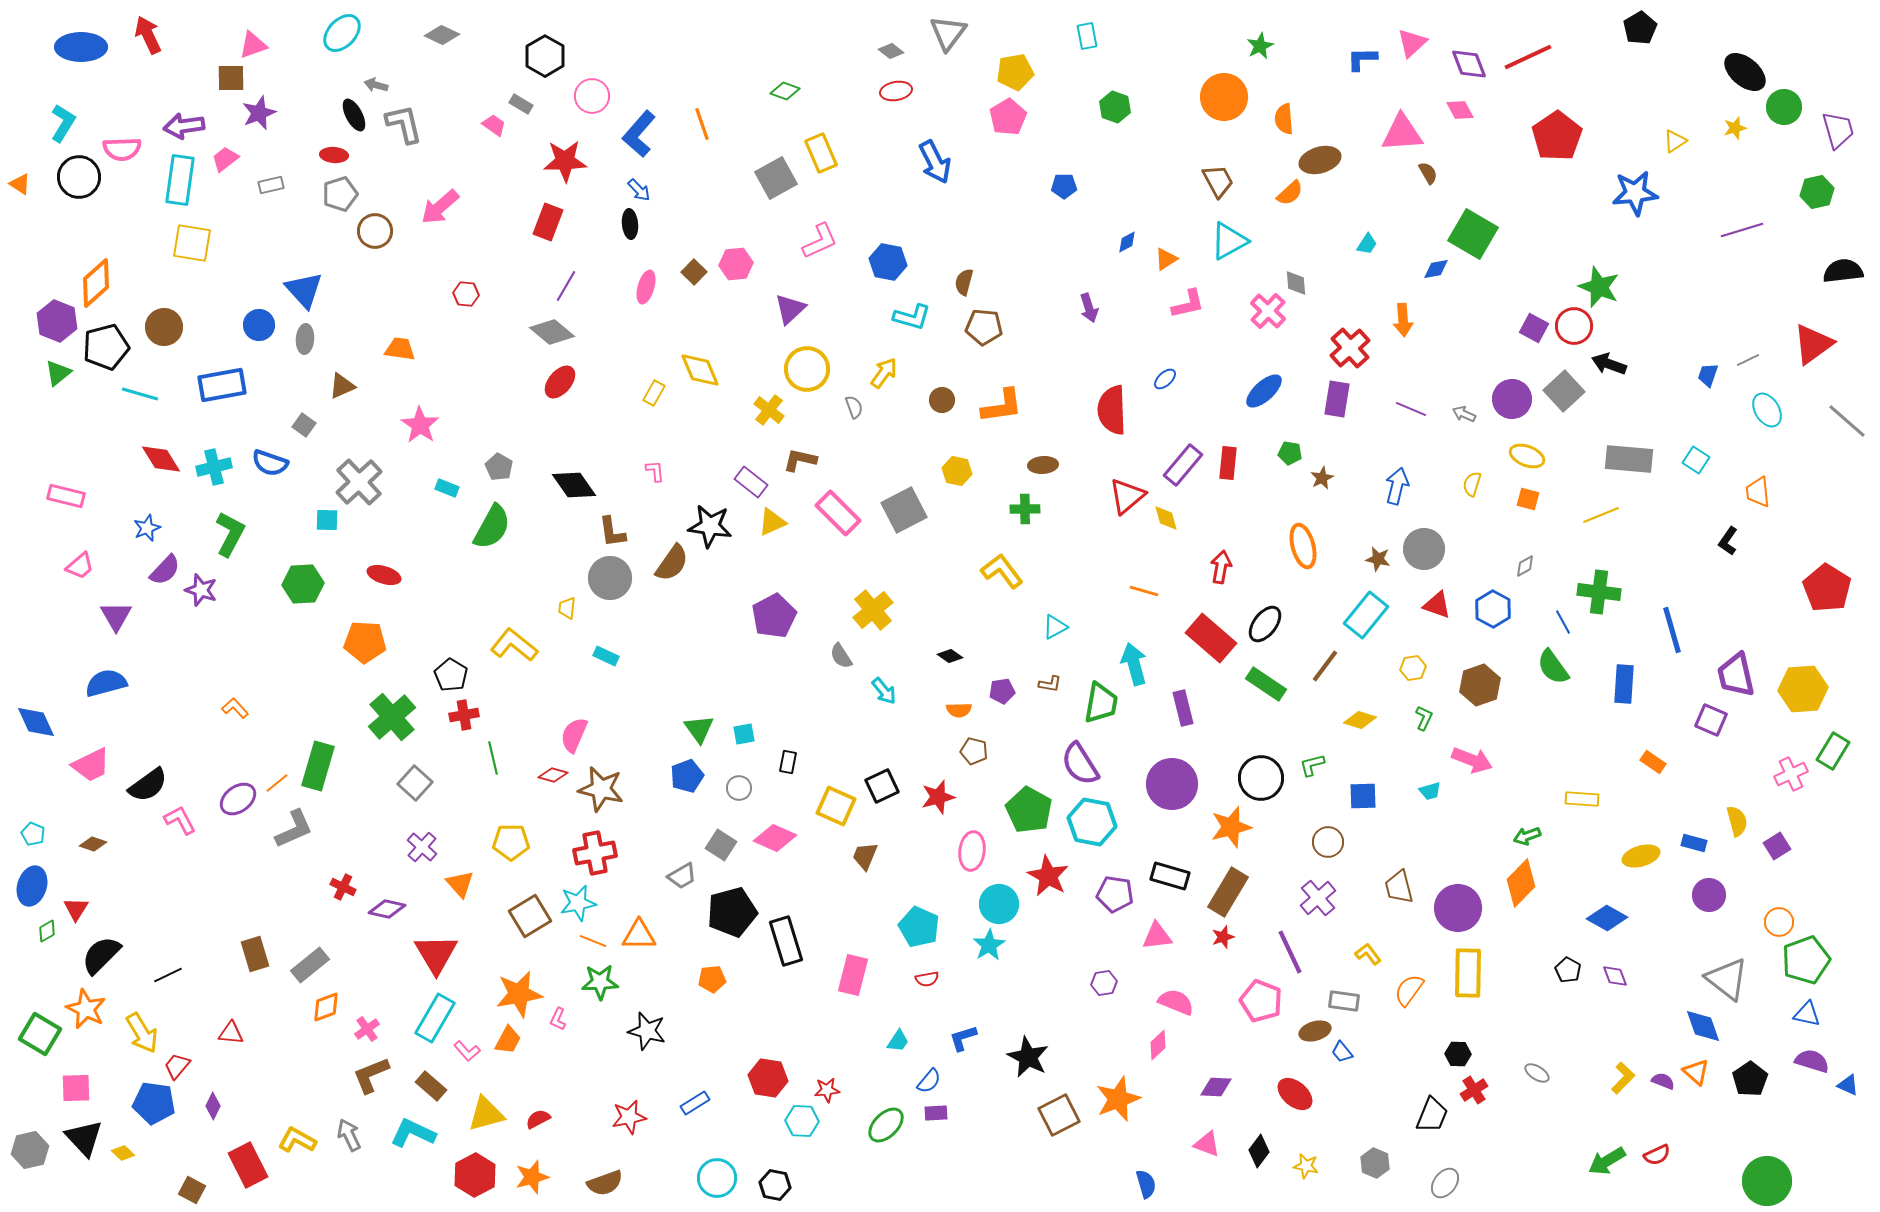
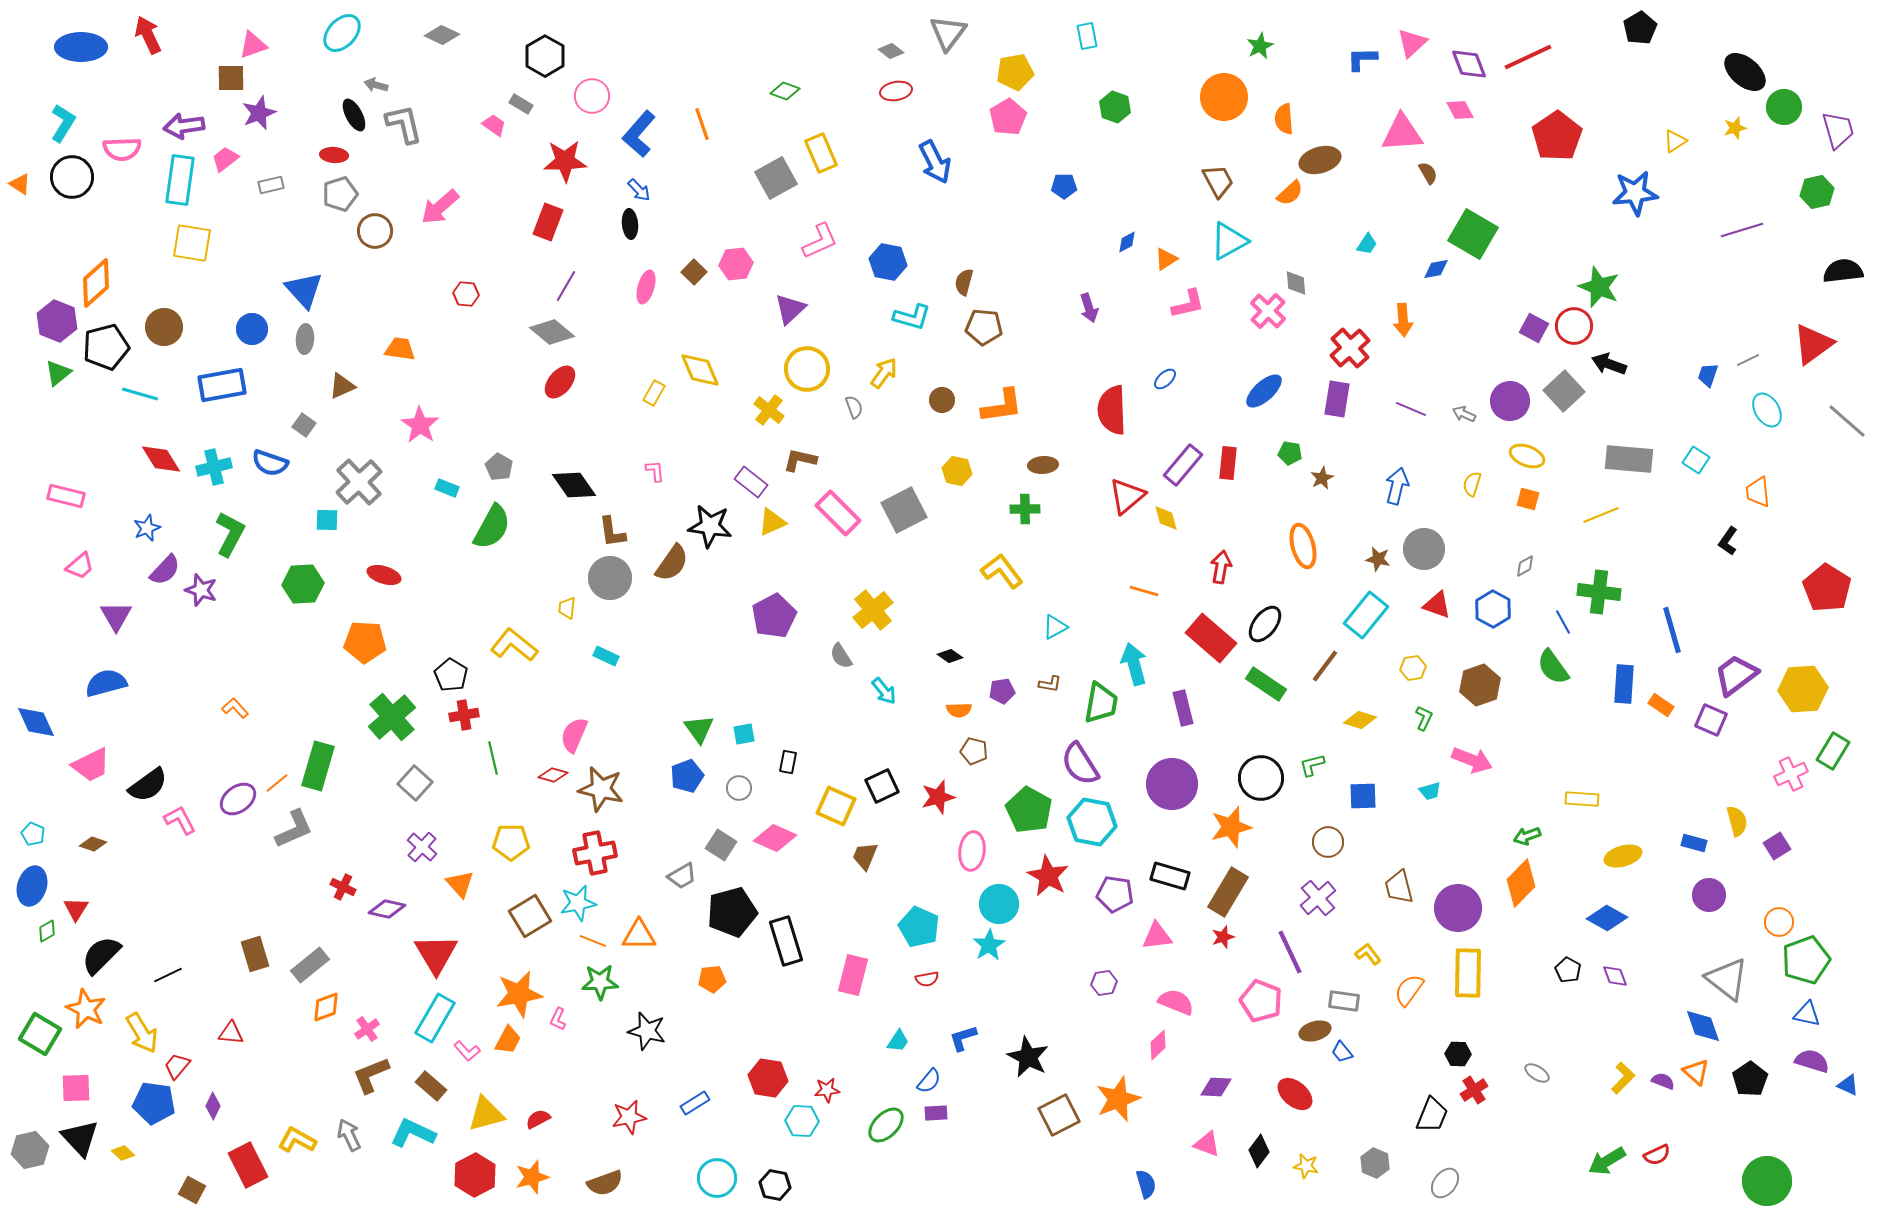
black circle at (79, 177): moved 7 px left
blue circle at (259, 325): moved 7 px left, 4 px down
purple circle at (1512, 399): moved 2 px left, 2 px down
purple trapezoid at (1736, 675): rotated 66 degrees clockwise
orange rectangle at (1653, 762): moved 8 px right, 57 px up
yellow ellipse at (1641, 856): moved 18 px left
black triangle at (84, 1138): moved 4 px left
